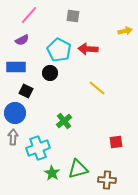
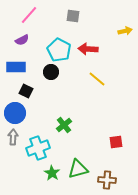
black circle: moved 1 px right, 1 px up
yellow line: moved 9 px up
green cross: moved 4 px down
